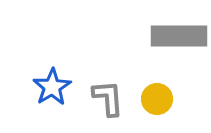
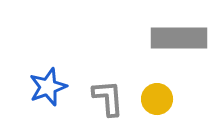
gray rectangle: moved 2 px down
blue star: moved 4 px left; rotated 12 degrees clockwise
